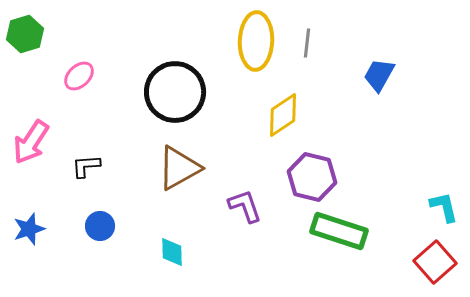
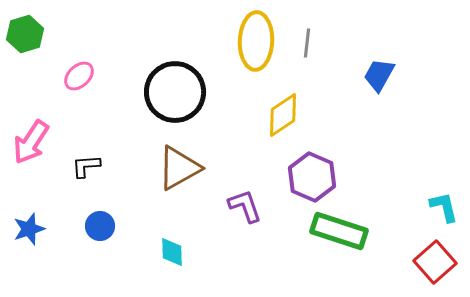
purple hexagon: rotated 9 degrees clockwise
